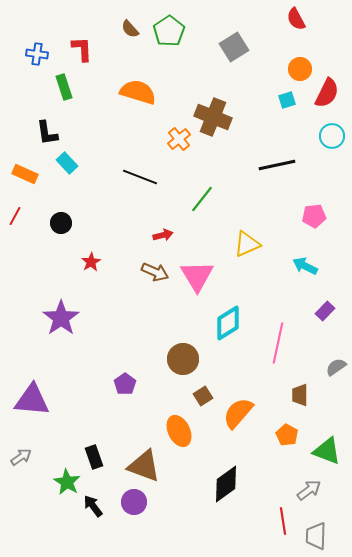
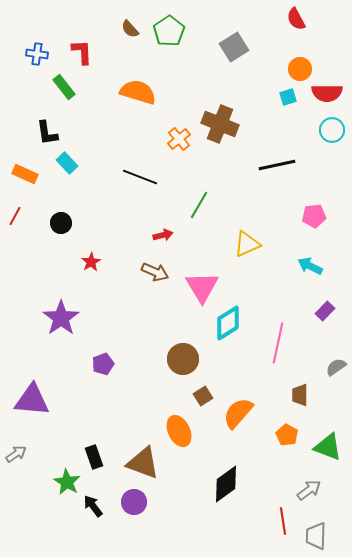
red L-shape at (82, 49): moved 3 px down
green rectangle at (64, 87): rotated 20 degrees counterclockwise
red semicircle at (327, 93): rotated 64 degrees clockwise
cyan square at (287, 100): moved 1 px right, 3 px up
brown cross at (213, 117): moved 7 px right, 7 px down
cyan circle at (332, 136): moved 6 px up
green line at (202, 199): moved 3 px left, 6 px down; rotated 8 degrees counterclockwise
cyan arrow at (305, 266): moved 5 px right
pink triangle at (197, 276): moved 5 px right, 11 px down
purple pentagon at (125, 384): moved 22 px left, 20 px up; rotated 15 degrees clockwise
green triangle at (327, 451): moved 1 px right, 4 px up
gray arrow at (21, 457): moved 5 px left, 3 px up
brown triangle at (144, 466): moved 1 px left, 3 px up
